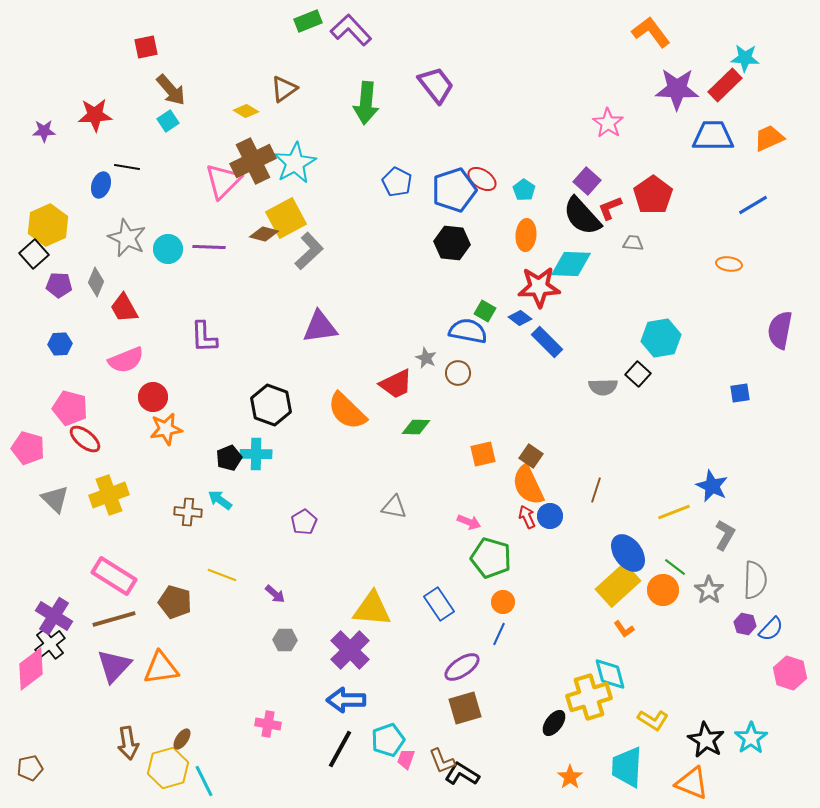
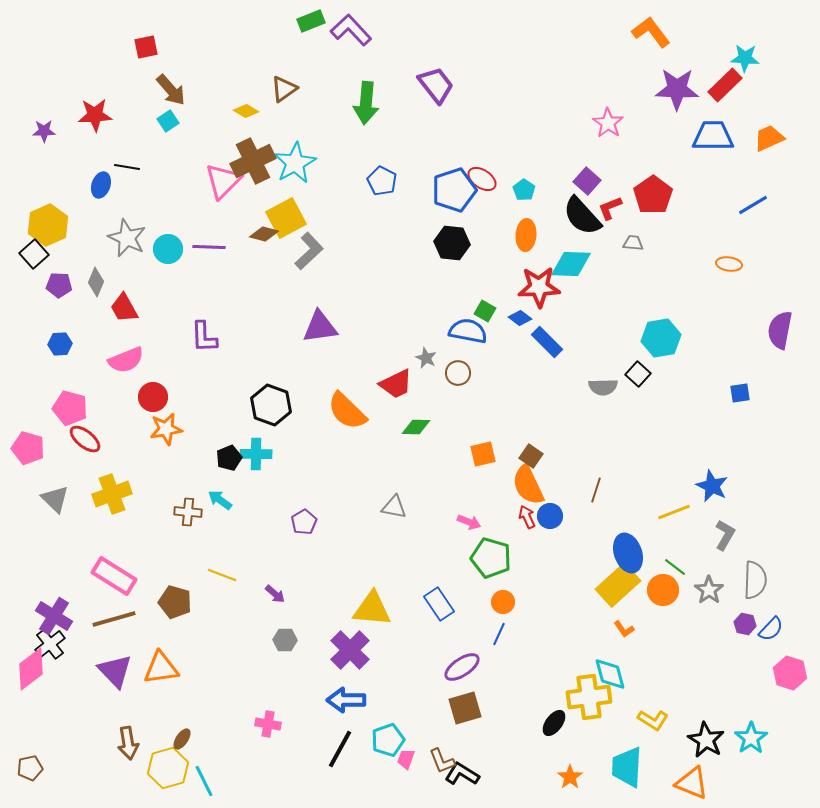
green rectangle at (308, 21): moved 3 px right
blue pentagon at (397, 182): moved 15 px left, 1 px up
yellow cross at (109, 495): moved 3 px right, 1 px up
blue ellipse at (628, 553): rotated 18 degrees clockwise
purple triangle at (114, 666): moved 1 px right, 5 px down; rotated 27 degrees counterclockwise
yellow cross at (589, 697): rotated 9 degrees clockwise
